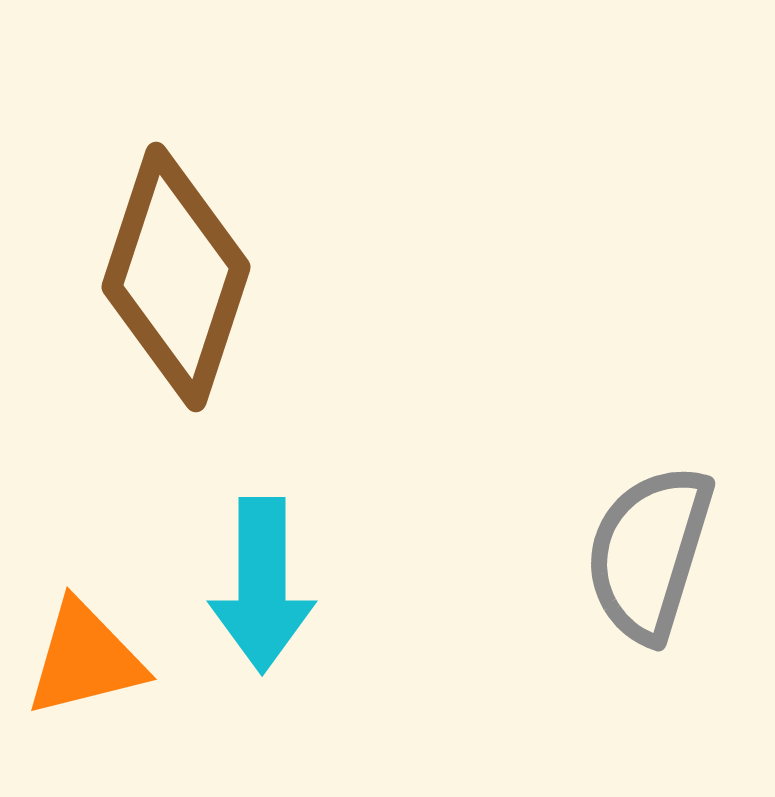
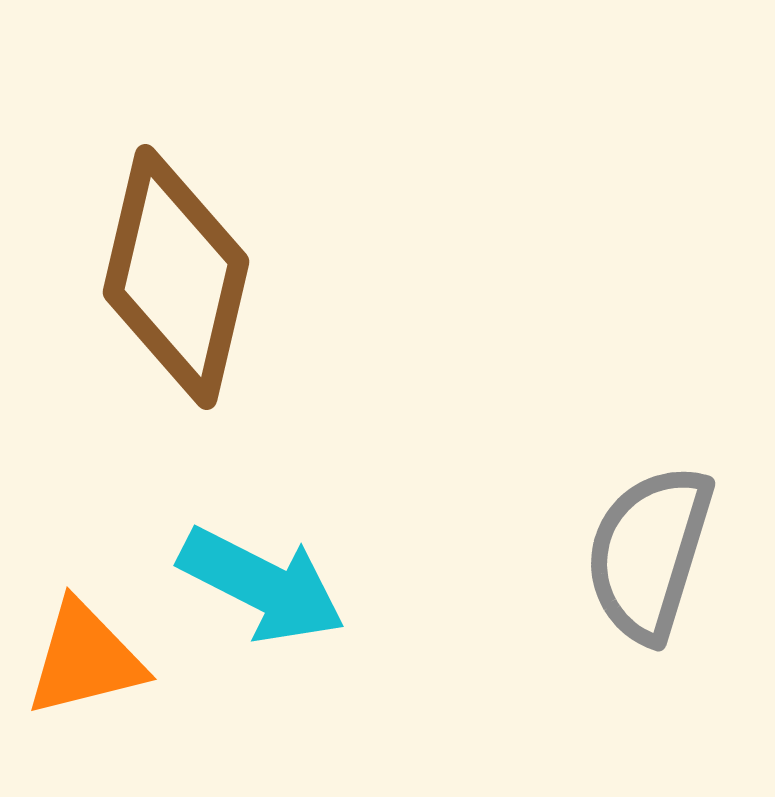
brown diamond: rotated 5 degrees counterclockwise
cyan arrow: rotated 63 degrees counterclockwise
